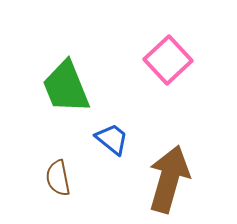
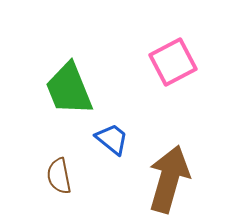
pink square: moved 5 px right, 2 px down; rotated 15 degrees clockwise
green trapezoid: moved 3 px right, 2 px down
brown semicircle: moved 1 px right, 2 px up
